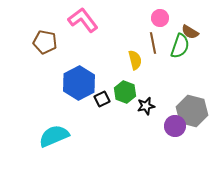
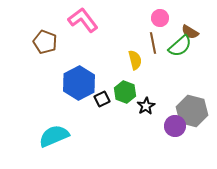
brown pentagon: rotated 10 degrees clockwise
green semicircle: rotated 30 degrees clockwise
black star: rotated 18 degrees counterclockwise
